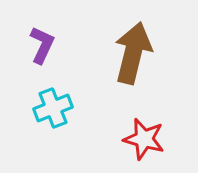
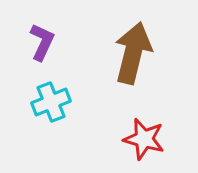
purple L-shape: moved 3 px up
cyan cross: moved 2 px left, 6 px up
